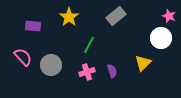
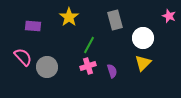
gray rectangle: moved 1 px left, 4 px down; rotated 66 degrees counterclockwise
white circle: moved 18 px left
gray circle: moved 4 px left, 2 px down
pink cross: moved 1 px right, 6 px up
